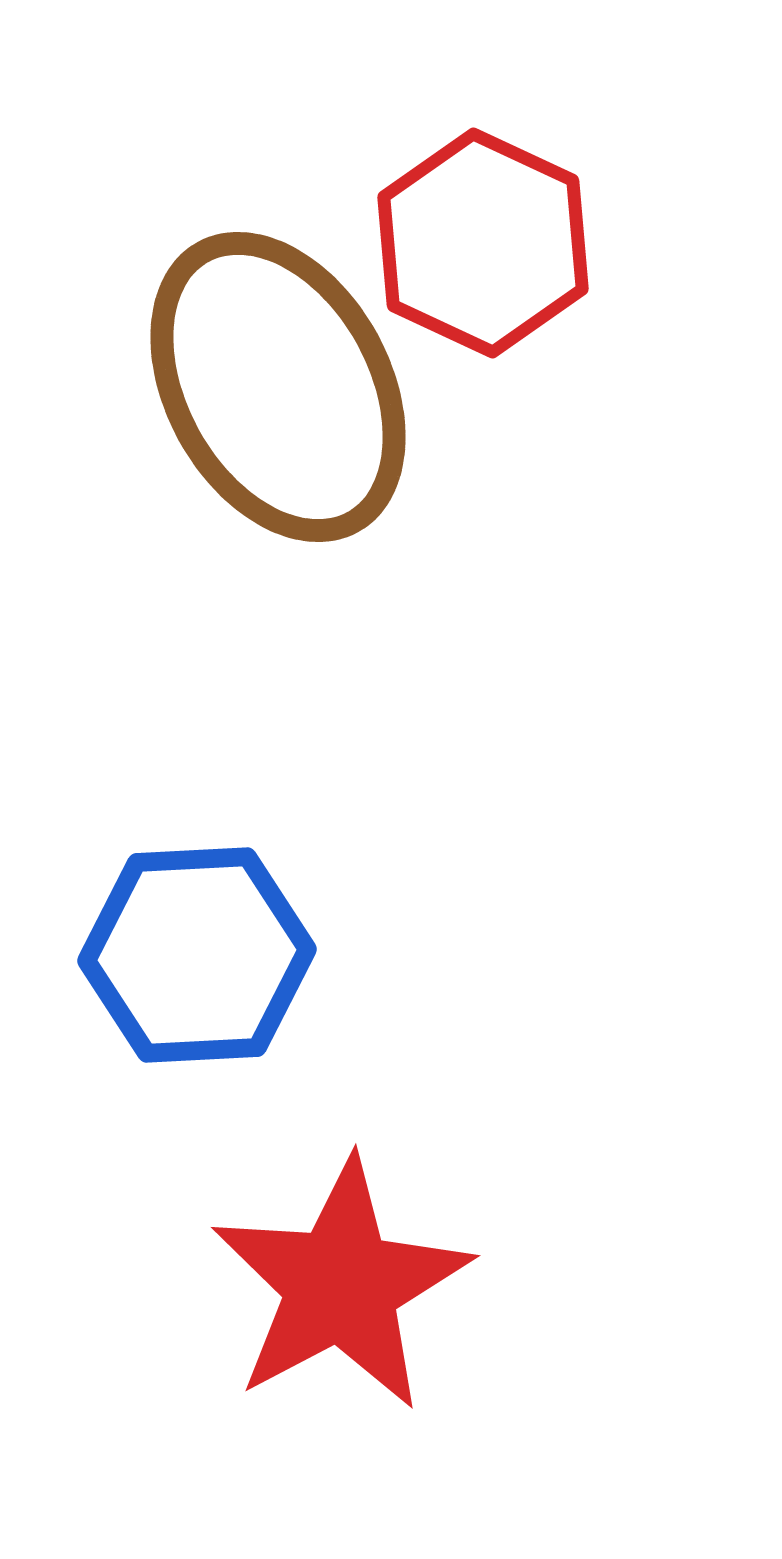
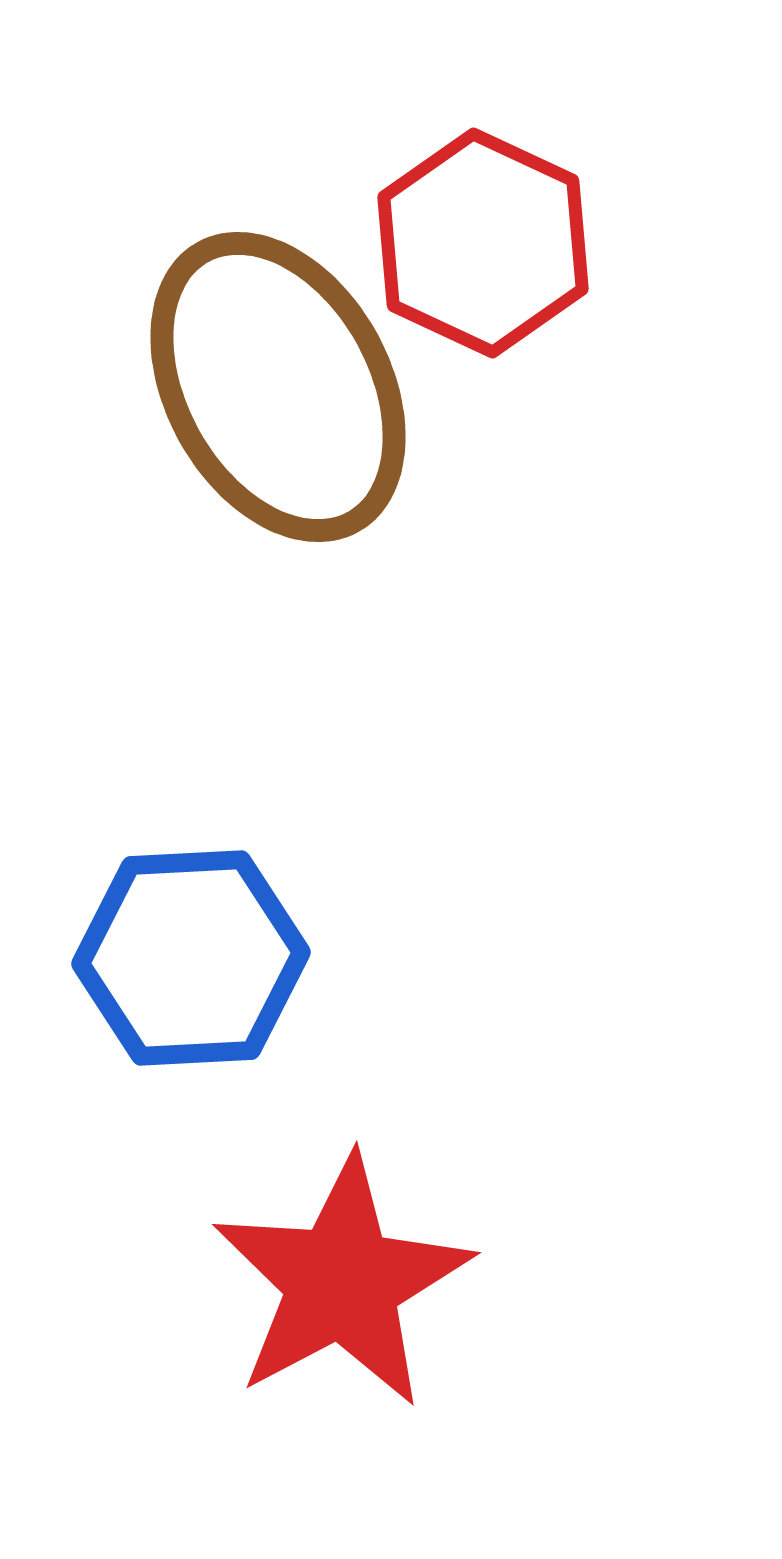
blue hexagon: moved 6 px left, 3 px down
red star: moved 1 px right, 3 px up
